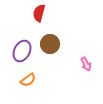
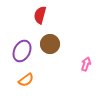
red semicircle: moved 1 px right, 2 px down
pink arrow: rotated 136 degrees counterclockwise
orange semicircle: moved 2 px left
